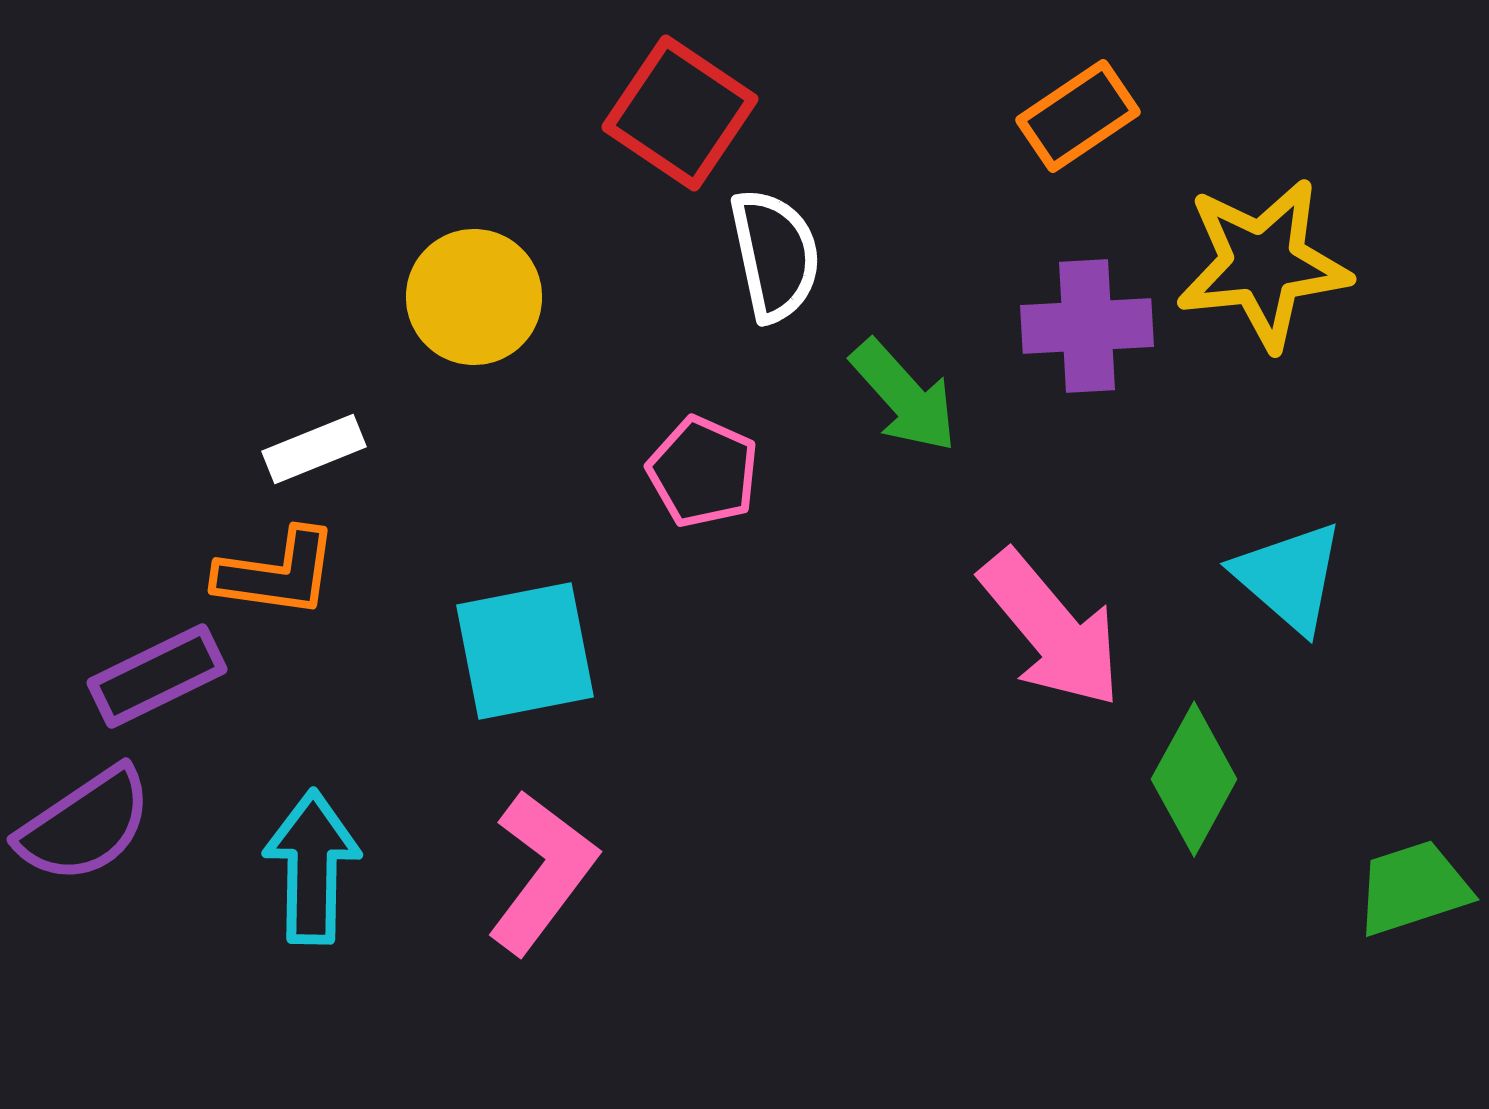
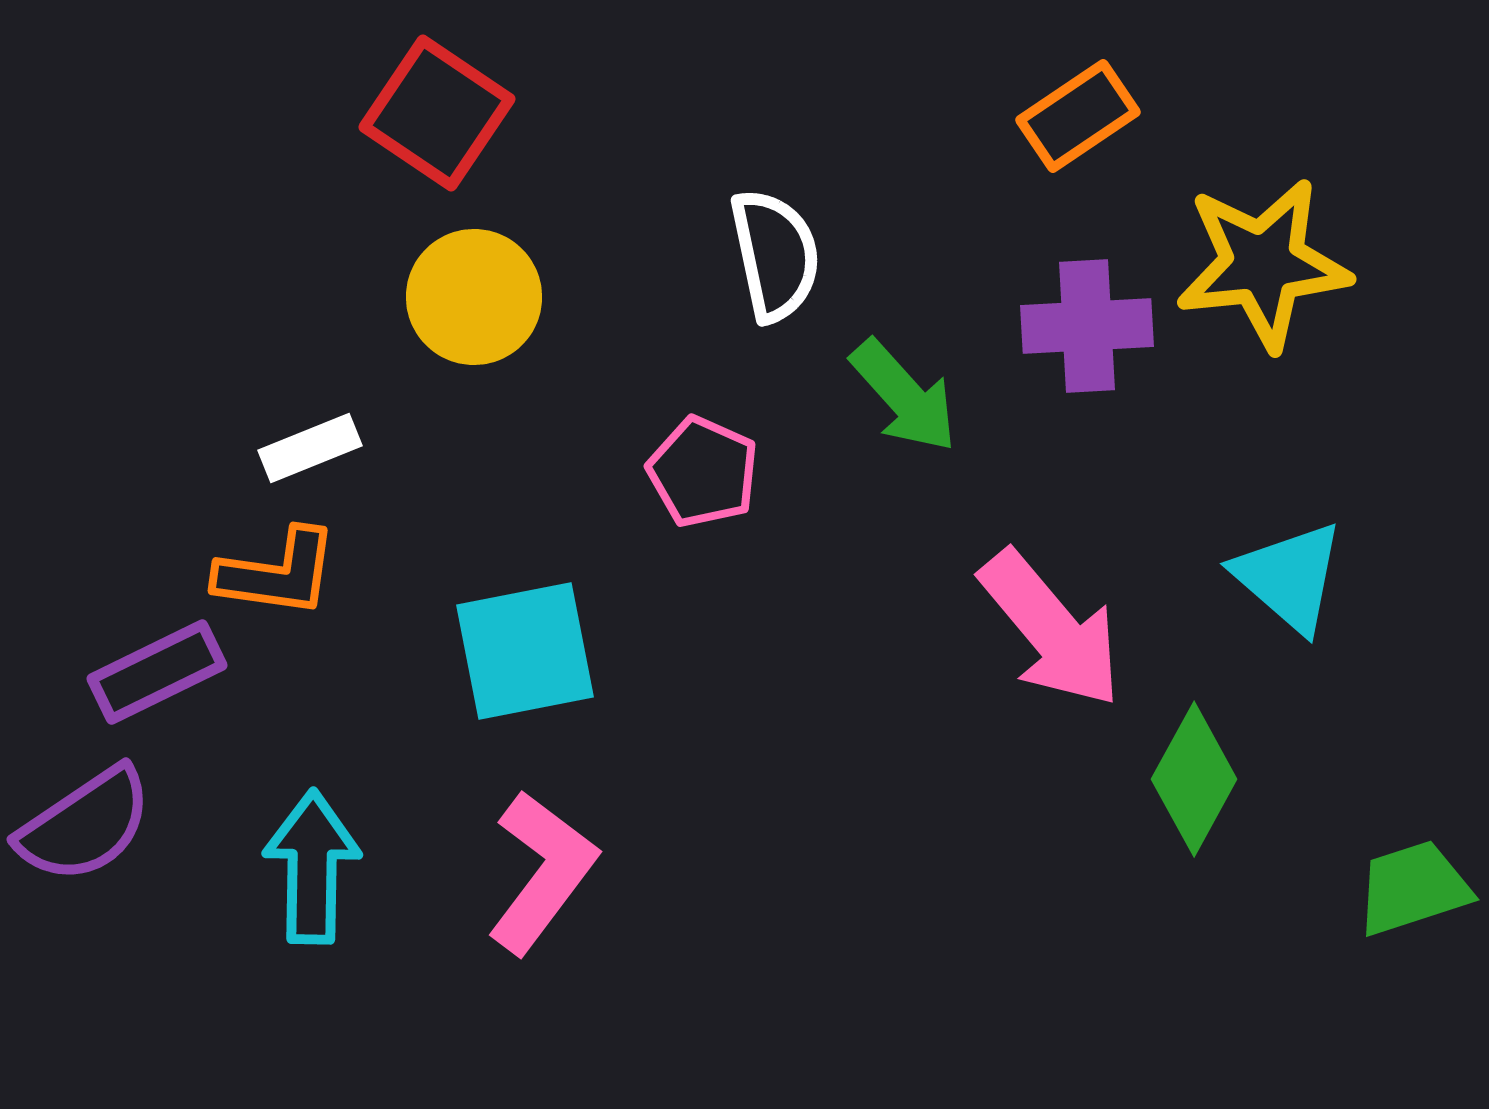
red square: moved 243 px left
white rectangle: moved 4 px left, 1 px up
purple rectangle: moved 4 px up
